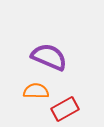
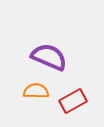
red rectangle: moved 8 px right, 8 px up
